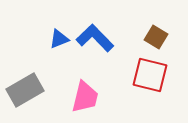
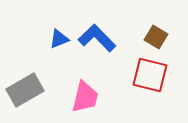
blue L-shape: moved 2 px right
